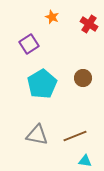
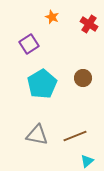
cyan triangle: moved 2 px right; rotated 48 degrees counterclockwise
